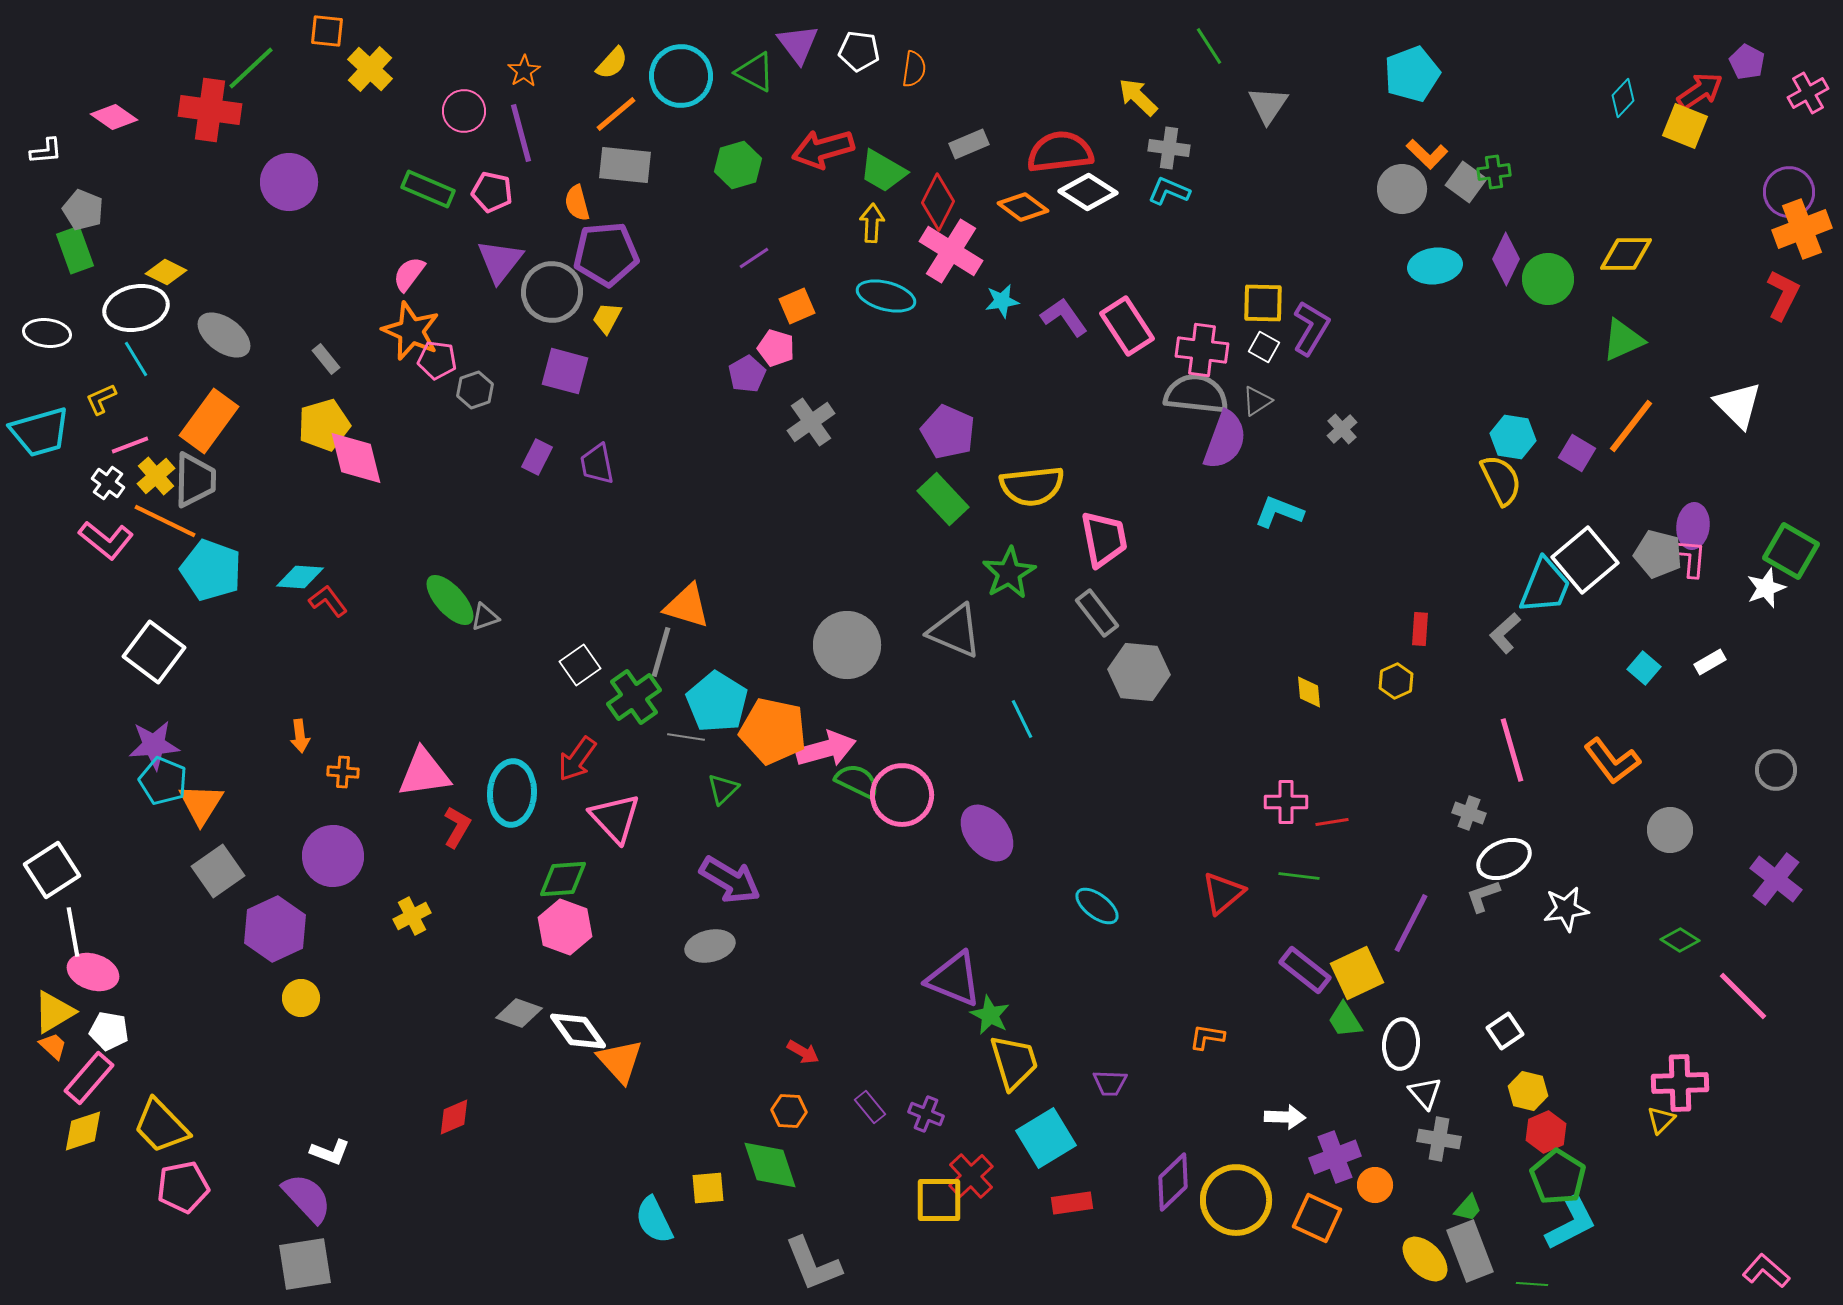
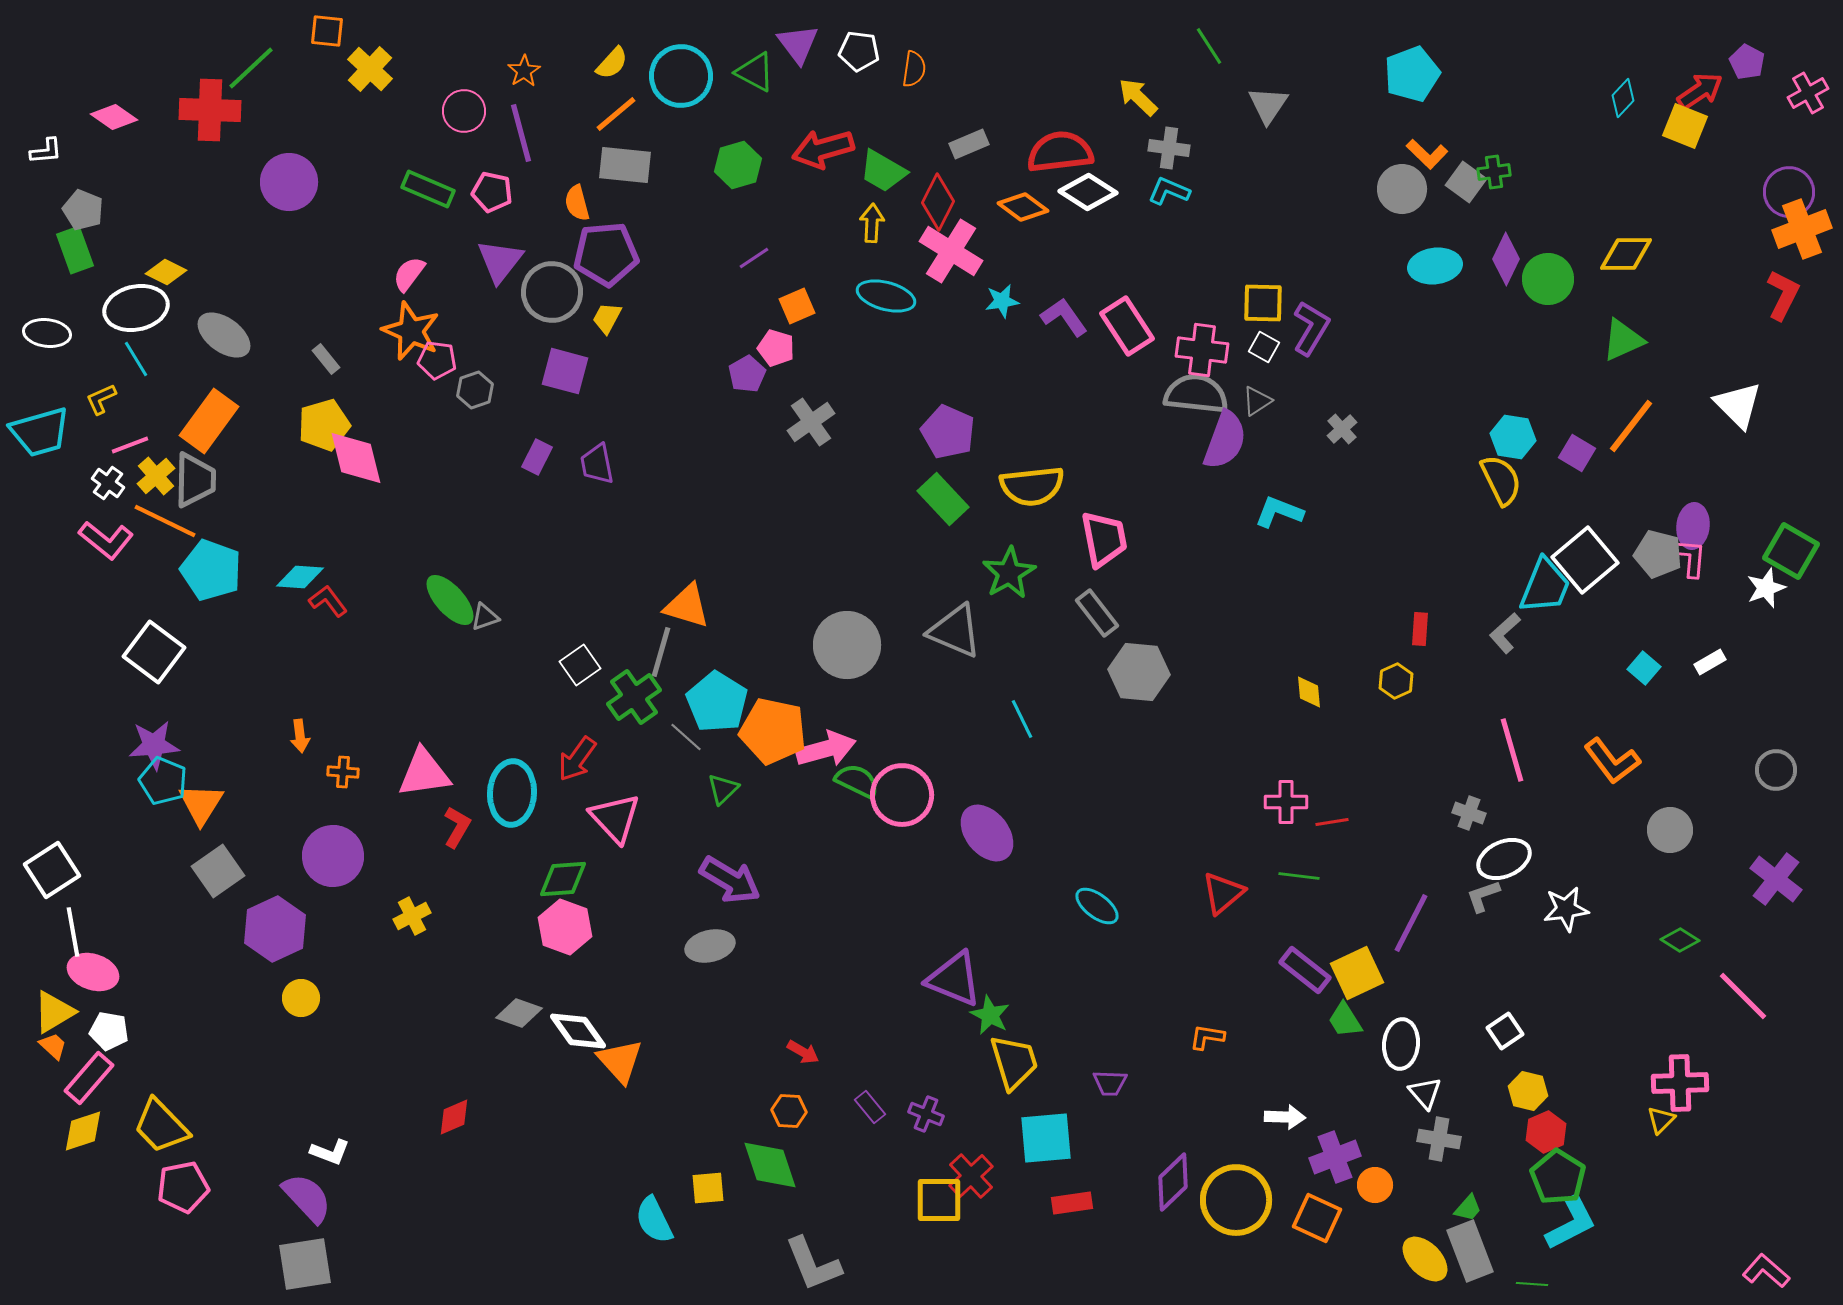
red cross at (210, 110): rotated 6 degrees counterclockwise
gray line at (686, 737): rotated 33 degrees clockwise
cyan square at (1046, 1138): rotated 26 degrees clockwise
